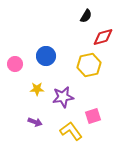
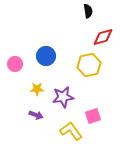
black semicircle: moved 2 px right, 5 px up; rotated 40 degrees counterclockwise
purple arrow: moved 1 px right, 7 px up
